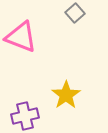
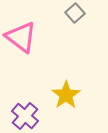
pink triangle: rotated 16 degrees clockwise
purple cross: rotated 36 degrees counterclockwise
